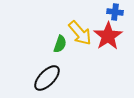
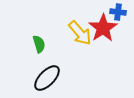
blue cross: moved 3 px right
red star: moved 5 px left, 8 px up
green semicircle: moved 21 px left; rotated 36 degrees counterclockwise
